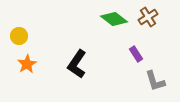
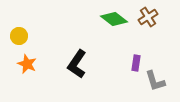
purple rectangle: moved 9 px down; rotated 42 degrees clockwise
orange star: rotated 18 degrees counterclockwise
